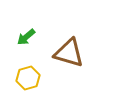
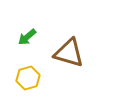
green arrow: moved 1 px right
